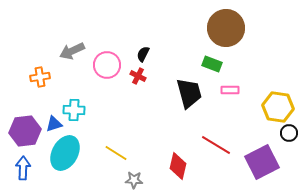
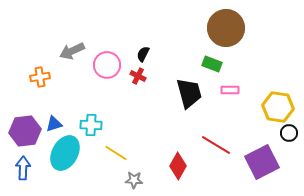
cyan cross: moved 17 px right, 15 px down
red diamond: rotated 16 degrees clockwise
